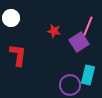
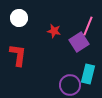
white circle: moved 8 px right
cyan rectangle: moved 1 px up
